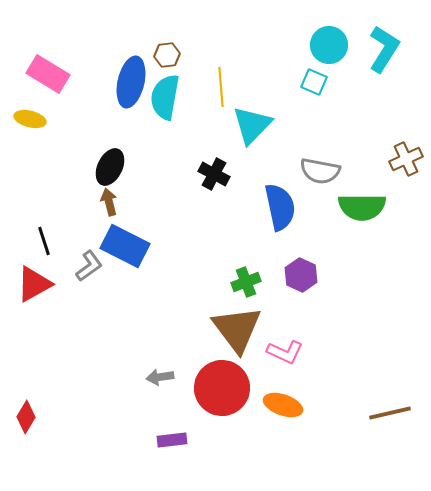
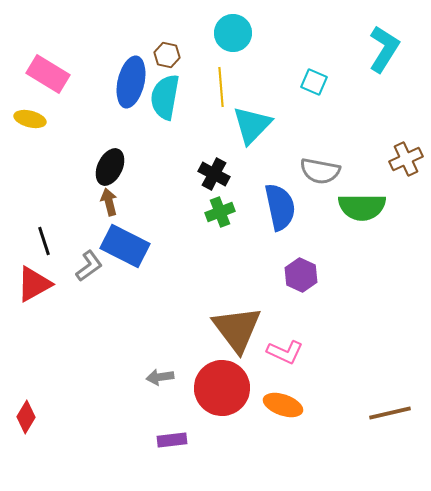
cyan circle: moved 96 px left, 12 px up
brown hexagon: rotated 20 degrees clockwise
green cross: moved 26 px left, 70 px up
